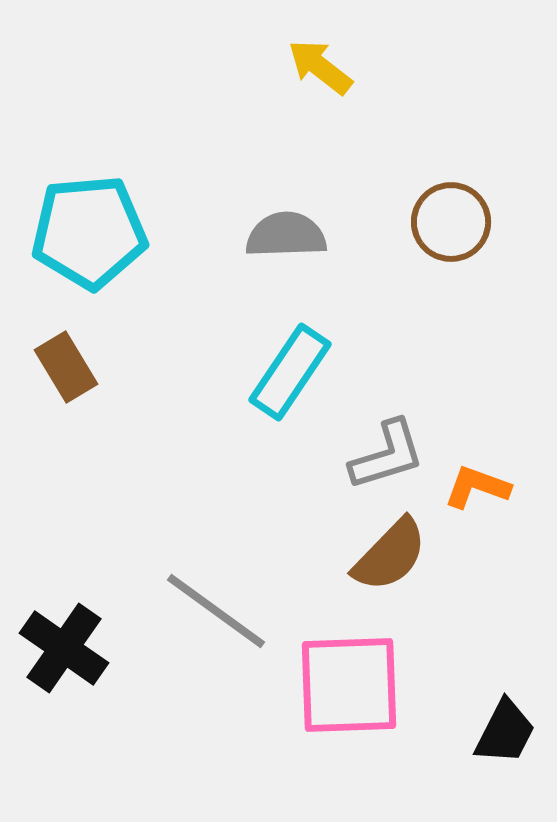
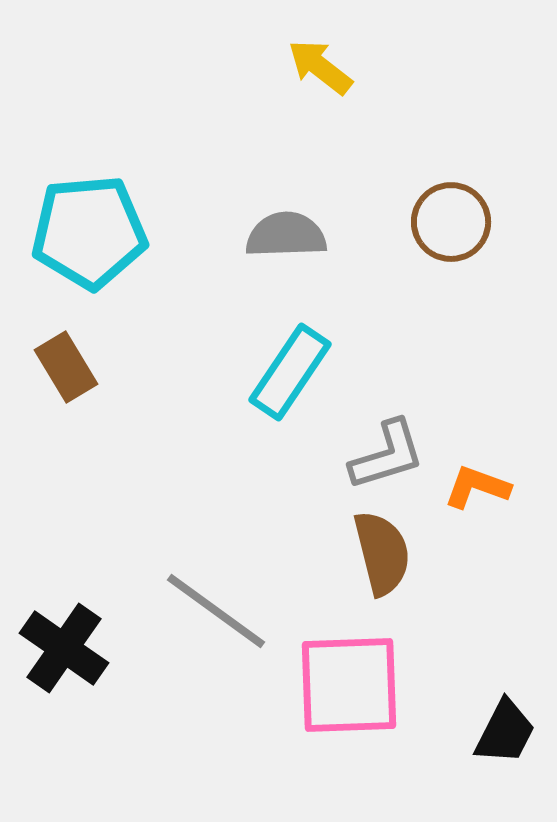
brown semicircle: moved 8 px left, 2 px up; rotated 58 degrees counterclockwise
